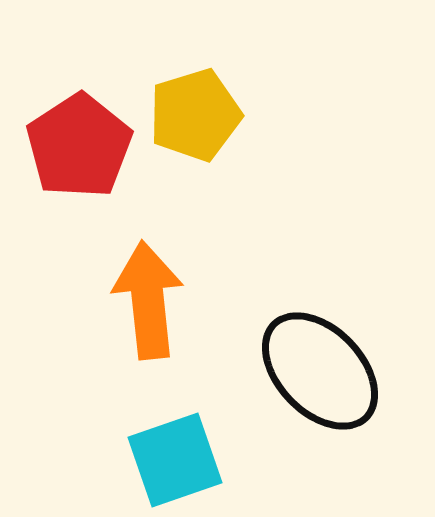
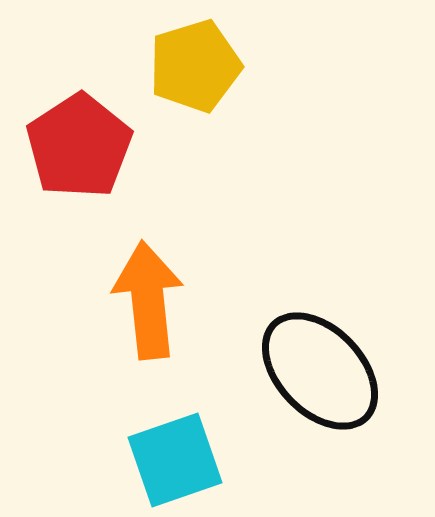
yellow pentagon: moved 49 px up
